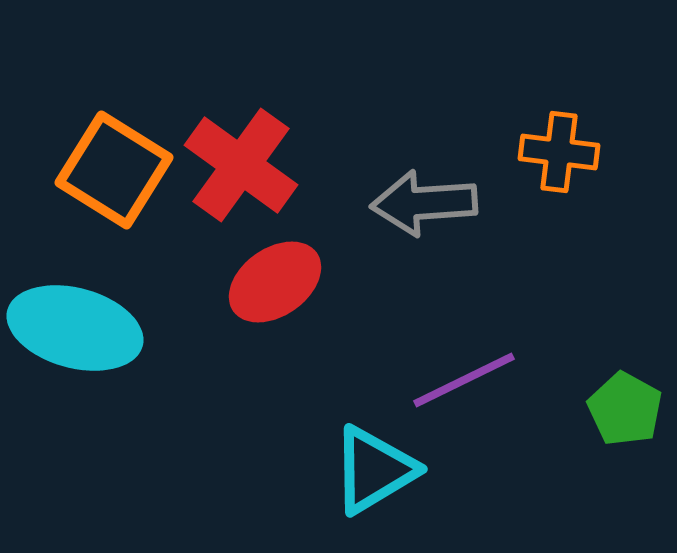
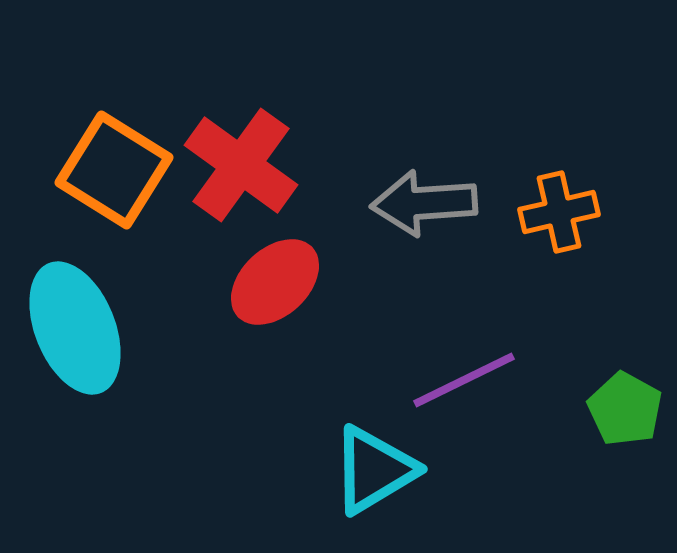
orange cross: moved 60 px down; rotated 20 degrees counterclockwise
red ellipse: rotated 8 degrees counterclockwise
cyan ellipse: rotated 53 degrees clockwise
